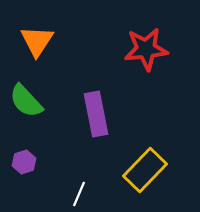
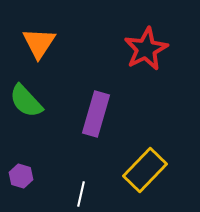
orange triangle: moved 2 px right, 2 px down
red star: rotated 21 degrees counterclockwise
purple rectangle: rotated 27 degrees clockwise
purple hexagon: moved 3 px left, 14 px down; rotated 25 degrees counterclockwise
white line: moved 2 px right; rotated 10 degrees counterclockwise
